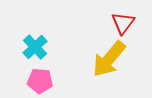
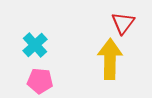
cyan cross: moved 2 px up
yellow arrow: moved 1 px right; rotated 141 degrees clockwise
